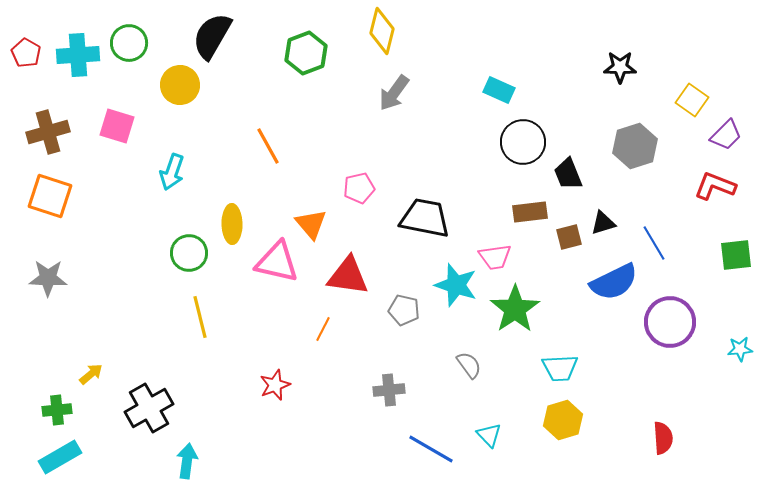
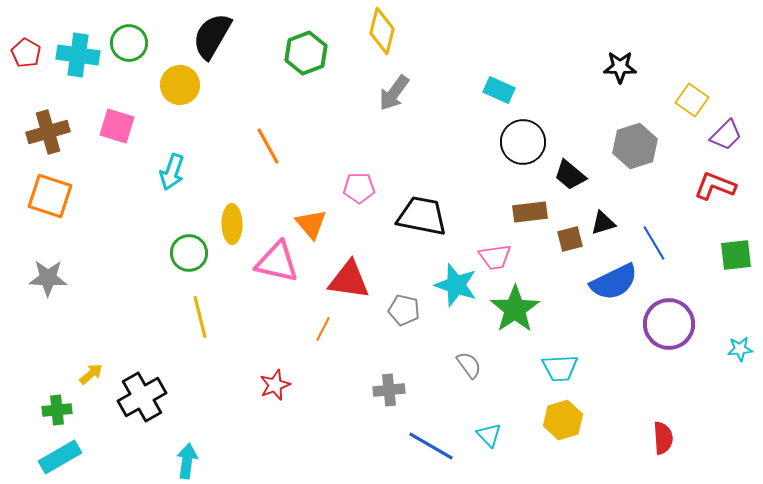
cyan cross at (78, 55): rotated 12 degrees clockwise
black trapezoid at (568, 174): moved 2 px right, 1 px down; rotated 28 degrees counterclockwise
pink pentagon at (359, 188): rotated 12 degrees clockwise
black trapezoid at (425, 218): moved 3 px left, 2 px up
brown square at (569, 237): moved 1 px right, 2 px down
red triangle at (348, 276): moved 1 px right, 4 px down
purple circle at (670, 322): moved 1 px left, 2 px down
black cross at (149, 408): moved 7 px left, 11 px up
blue line at (431, 449): moved 3 px up
